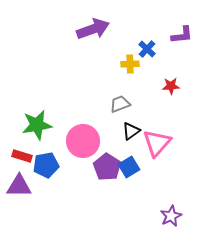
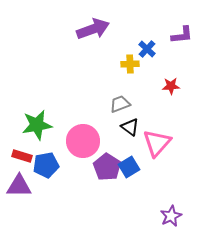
black triangle: moved 1 px left, 4 px up; rotated 48 degrees counterclockwise
